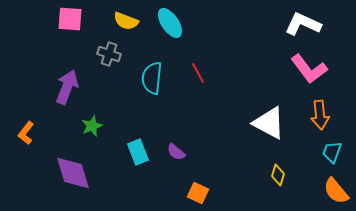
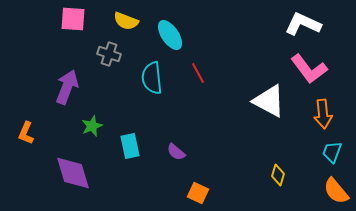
pink square: moved 3 px right
cyan ellipse: moved 12 px down
cyan semicircle: rotated 12 degrees counterclockwise
orange arrow: moved 3 px right, 1 px up
white triangle: moved 22 px up
orange L-shape: rotated 15 degrees counterclockwise
cyan rectangle: moved 8 px left, 6 px up; rotated 10 degrees clockwise
